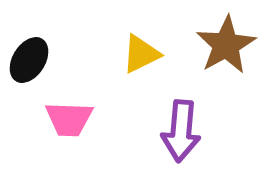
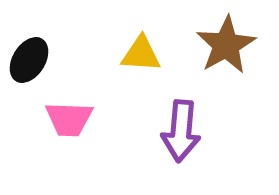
yellow triangle: rotated 30 degrees clockwise
